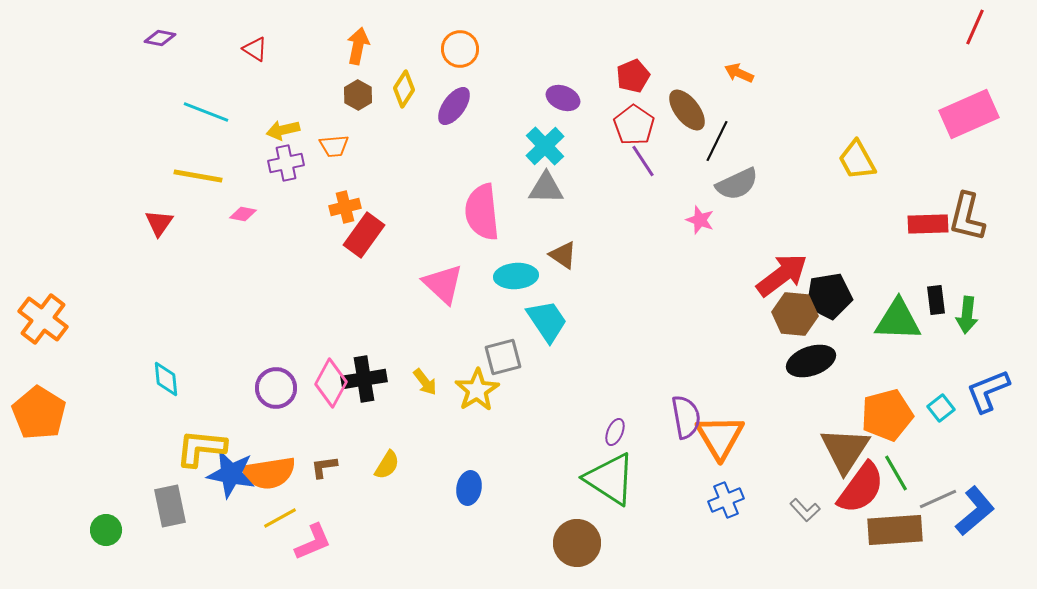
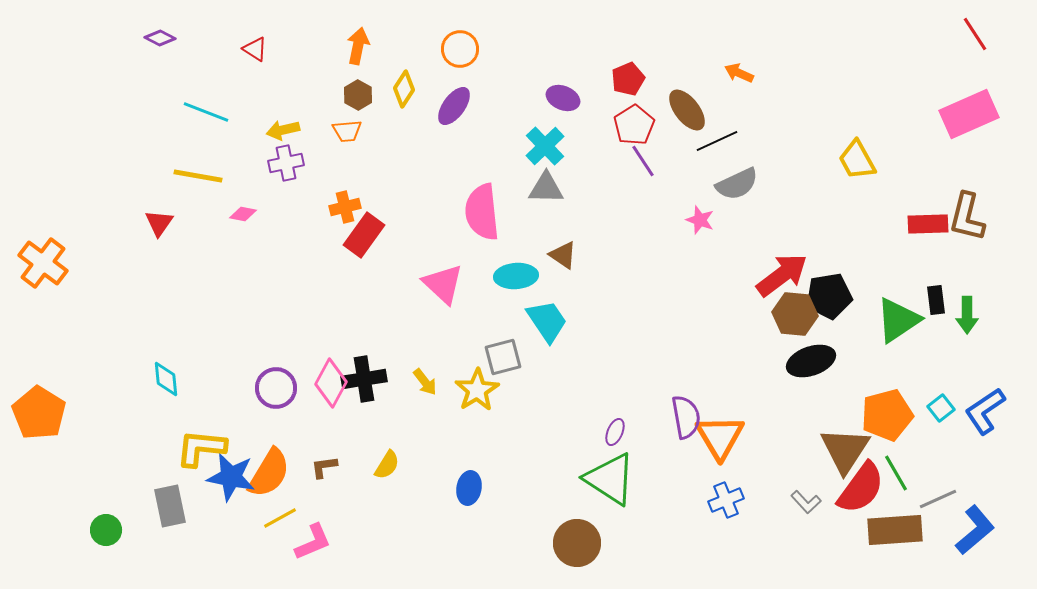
red line at (975, 27): moved 7 px down; rotated 57 degrees counterclockwise
purple diamond at (160, 38): rotated 16 degrees clockwise
red pentagon at (633, 76): moved 5 px left, 3 px down
red pentagon at (634, 125): rotated 6 degrees clockwise
black line at (717, 141): rotated 39 degrees clockwise
orange trapezoid at (334, 146): moved 13 px right, 15 px up
green arrow at (967, 315): rotated 6 degrees counterclockwise
orange cross at (43, 319): moved 56 px up
green triangle at (898, 320): rotated 36 degrees counterclockwise
blue L-shape at (988, 391): moved 3 px left, 20 px down; rotated 12 degrees counterclockwise
orange semicircle at (269, 473): rotated 50 degrees counterclockwise
blue star at (231, 474): moved 3 px down
gray L-shape at (805, 510): moved 1 px right, 8 px up
blue L-shape at (975, 511): moved 19 px down
